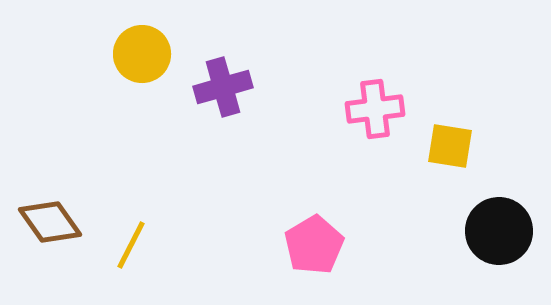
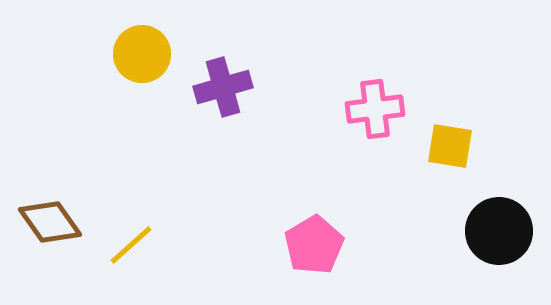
yellow line: rotated 21 degrees clockwise
